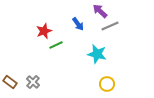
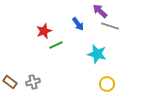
gray line: rotated 42 degrees clockwise
gray cross: rotated 32 degrees clockwise
